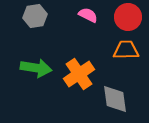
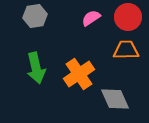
pink semicircle: moved 3 px right, 3 px down; rotated 60 degrees counterclockwise
green arrow: rotated 68 degrees clockwise
gray diamond: rotated 16 degrees counterclockwise
